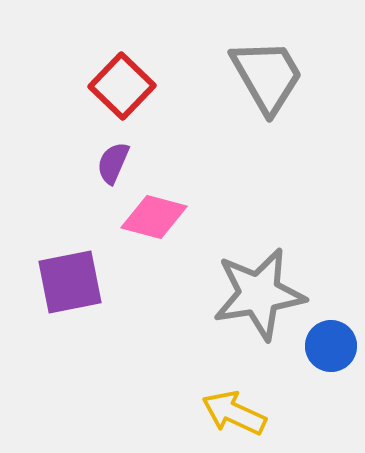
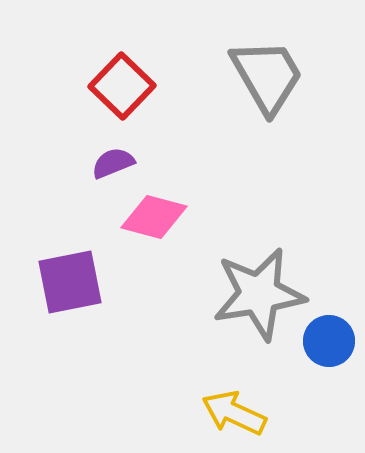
purple semicircle: rotated 45 degrees clockwise
blue circle: moved 2 px left, 5 px up
